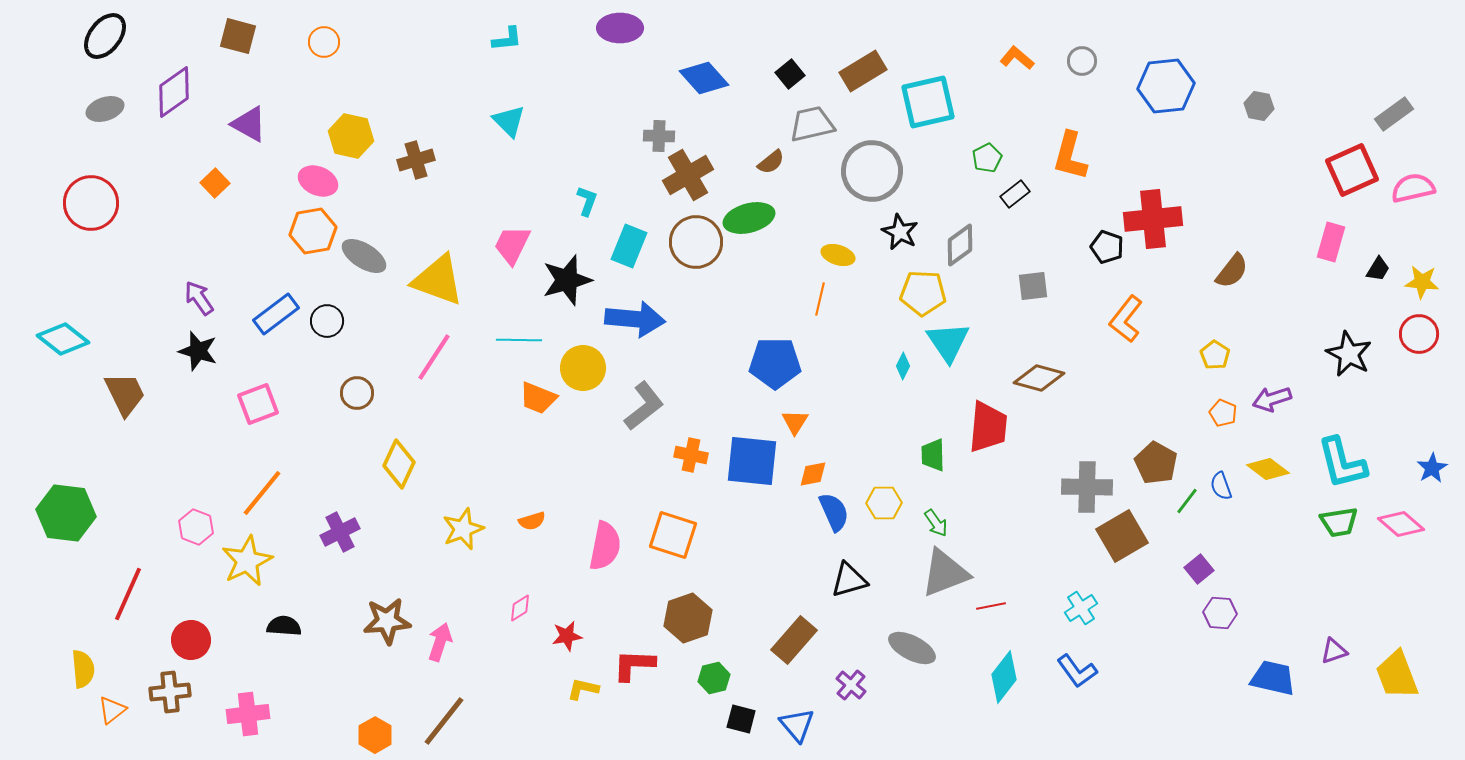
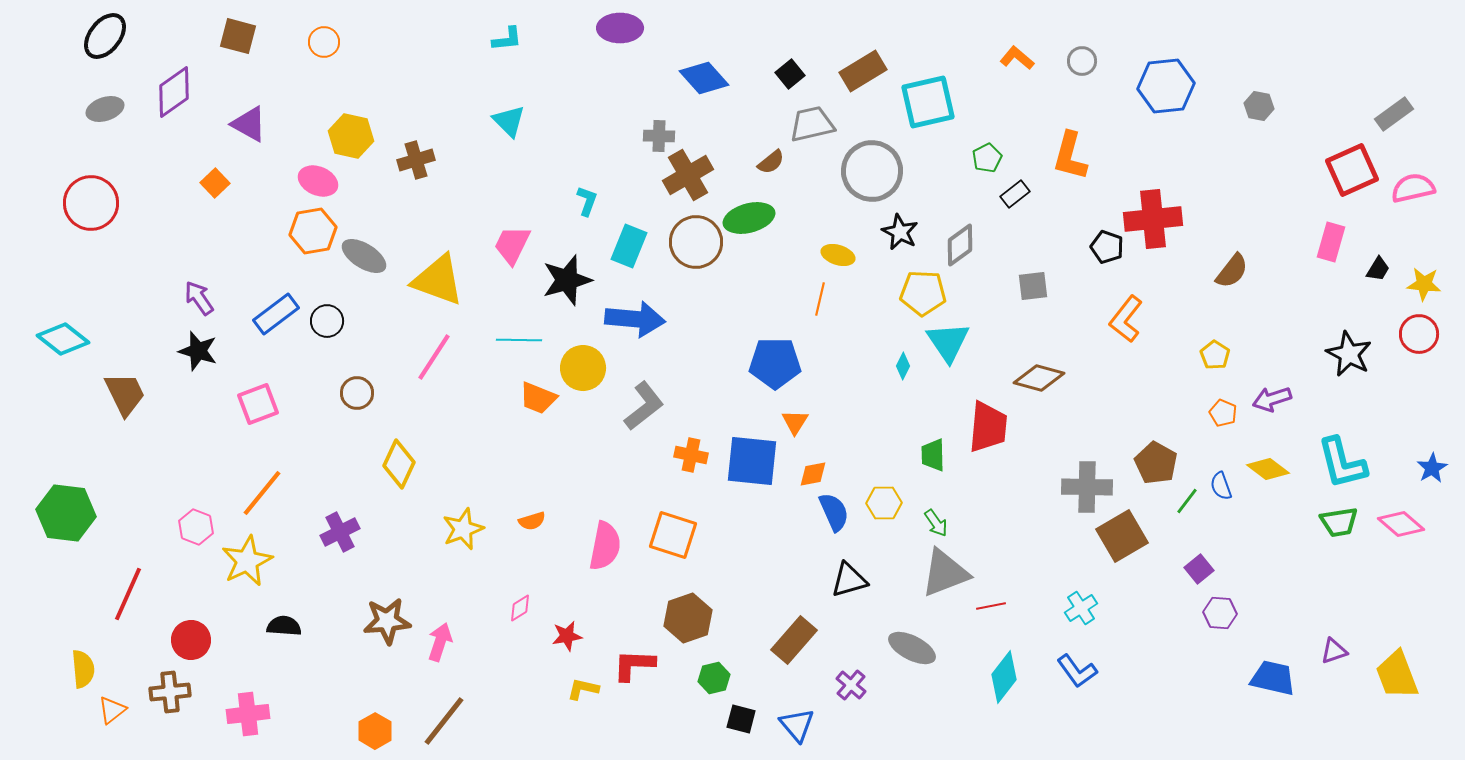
yellow star at (1422, 282): moved 2 px right, 2 px down
orange hexagon at (375, 735): moved 4 px up
